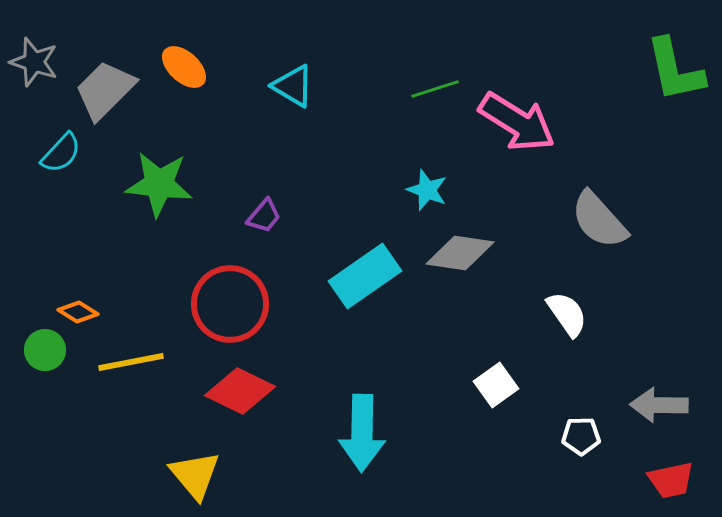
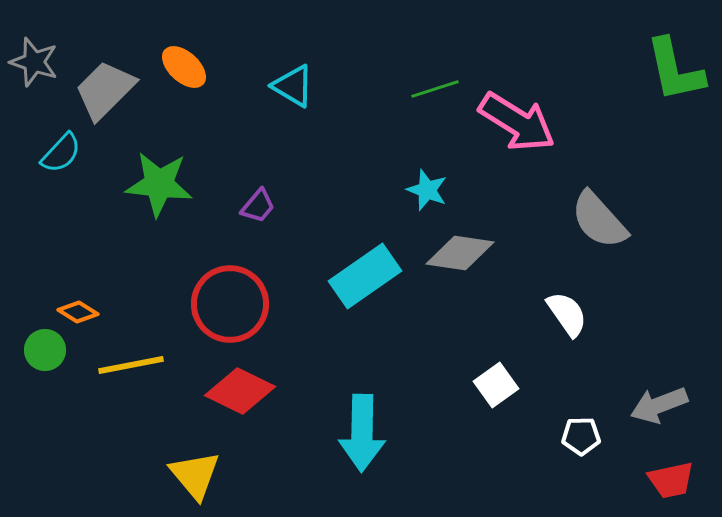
purple trapezoid: moved 6 px left, 10 px up
yellow line: moved 3 px down
gray arrow: rotated 22 degrees counterclockwise
